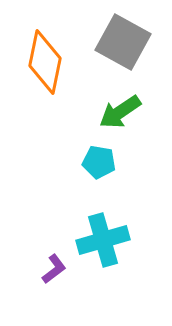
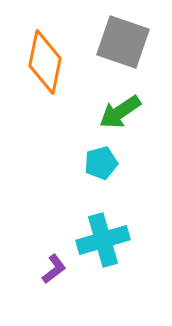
gray square: rotated 10 degrees counterclockwise
cyan pentagon: moved 2 px right, 1 px down; rotated 24 degrees counterclockwise
